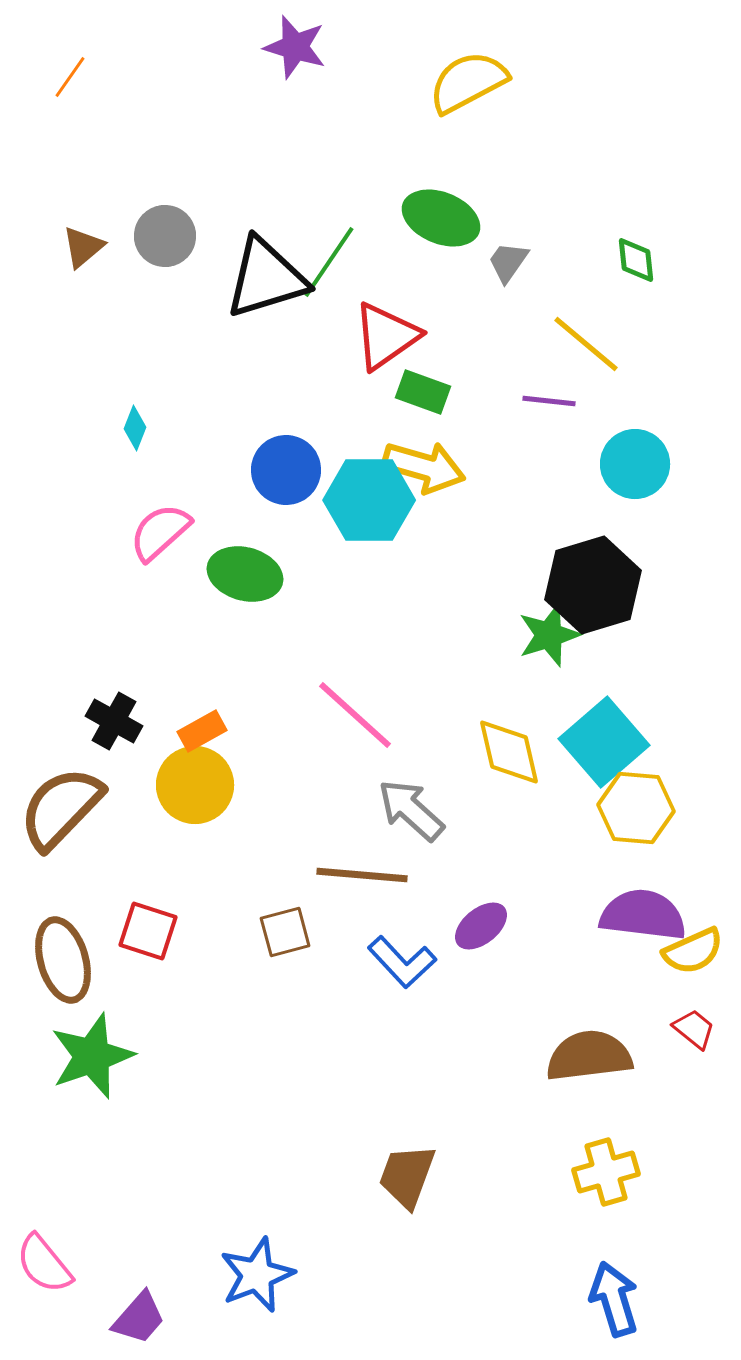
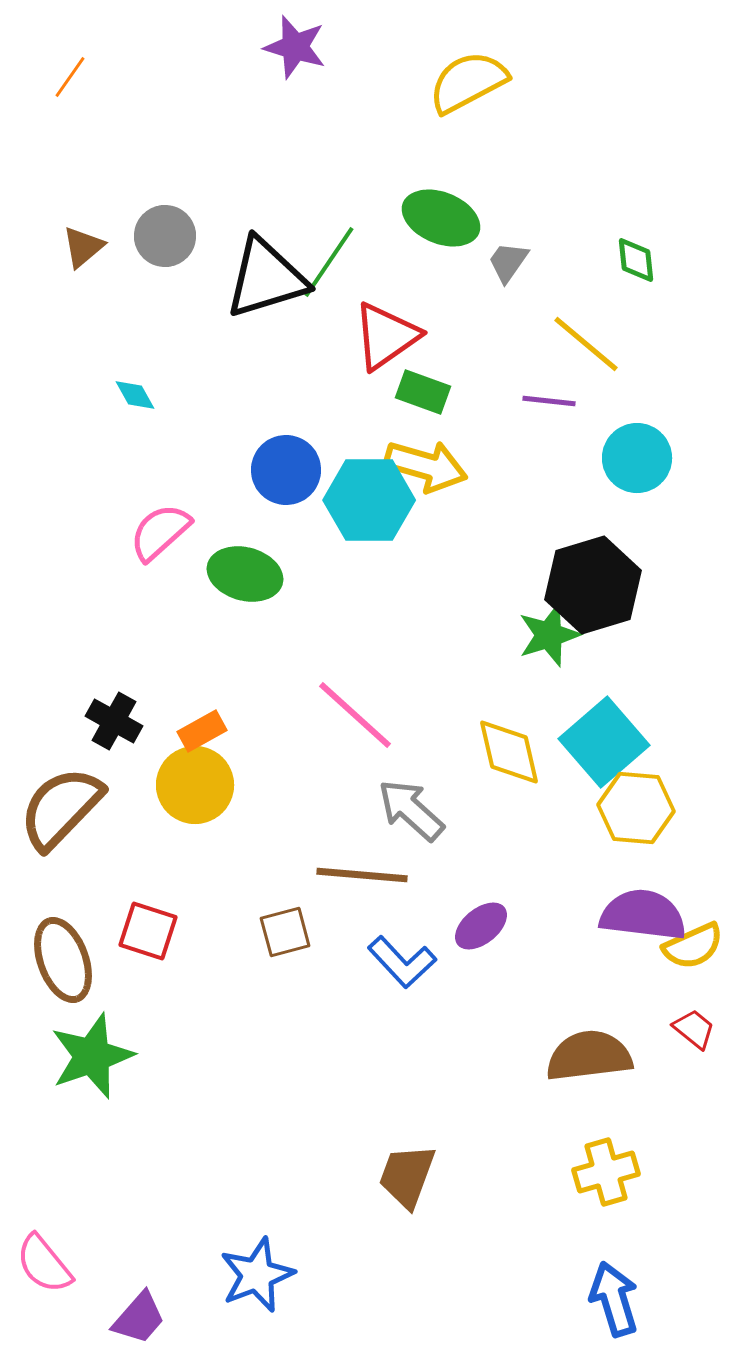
cyan diamond at (135, 428): moved 33 px up; rotated 51 degrees counterclockwise
cyan circle at (635, 464): moved 2 px right, 6 px up
yellow arrow at (424, 467): moved 2 px right, 1 px up
yellow semicircle at (693, 951): moved 5 px up
brown ellipse at (63, 960): rotated 4 degrees counterclockwise
